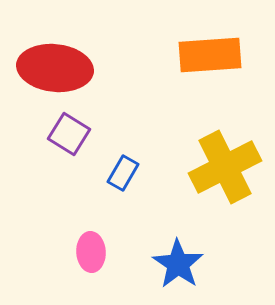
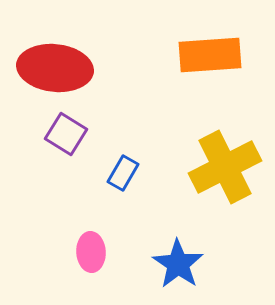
purple square: moved 3 px left
